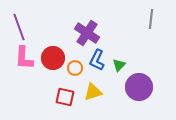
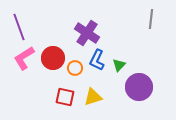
pink L-shape: rotated 55 degrees clockwise
yellow triangle: moved 5 px down
